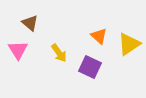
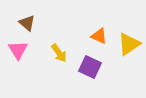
brown triangle: moved 3 px left
orange triangle: rotated 18 degrees counterclockwise
